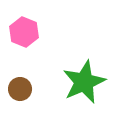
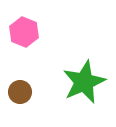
brown circle: moved 3 px down
